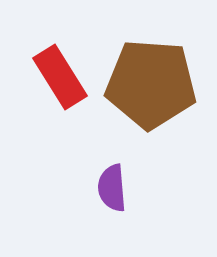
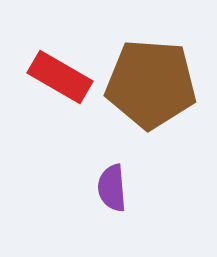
red rectangle: rotated 28 degrees counterclockwise
